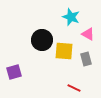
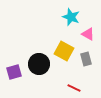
black circle: moved 3 px left, 24 px down
yellow square: rotated 24 degrees clockwise
